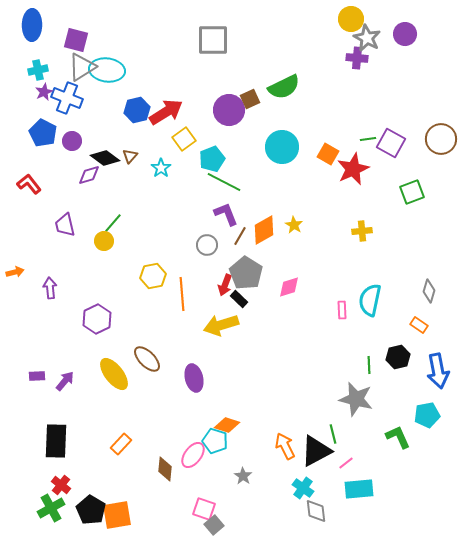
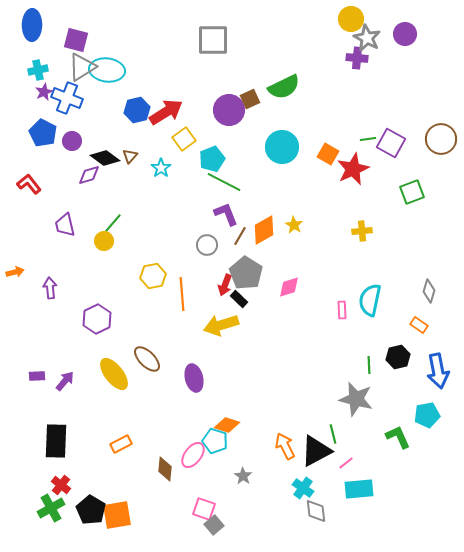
orange rectangle at (121, 444): rotated 20 degrees clockwise
